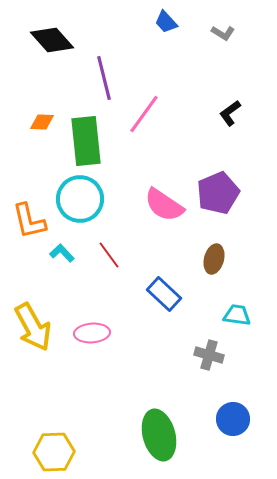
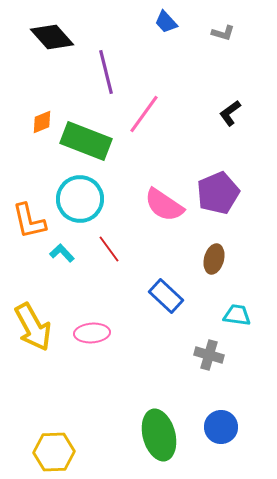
gray L-shape: rotated 15 degrees counterclockwise
black diamond: moved 3 px up
purple line: moved 2 px right, 6 px up
orange diamond: rotated 25 degrees counterclockwise
green rectangle: rotated 63 degrees counterclockwise
red line: moved 6 px up
blue rectangle: moved 2 px right, 2 px down
blue circle: moved 12 px left, 8 px down
